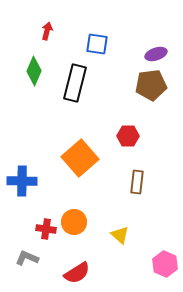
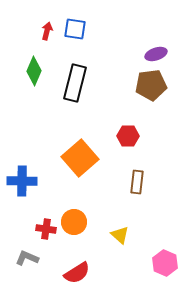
blue square: moved 22 px left, 15 px up
pink hexagon: moved 1 px up
